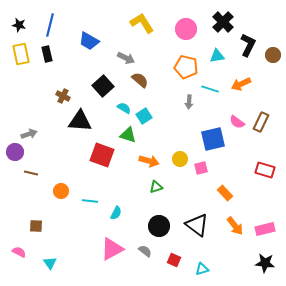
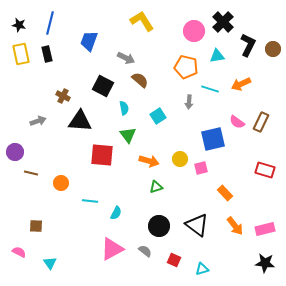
yellow L-shape at (142, 23): moved 2 px up
blue line at (50, 25): moved 2 px up
pink circle at (186, 29): moved 8 px right, 2 px down
blue trapezoid at (89, 41): rotated 80 degrees clockwise
brown circle at (273, 55): moved 6 px up
black square at (103, 86): rotated 20 degrees counterclockwise
cyan semicircle at (124, 108): rotated 48 degrees clockwise
cyan square at (144, 116): moved 14 px right
gray arrow at (29, 134): moved 9 px right, 13 px up
green triangle at (128, 135): rotated 36 degrees clockwise
red square at (102, 155): rotated 15 degrees counterclockwise
orange circle at (61, 191): moved 8 px up
